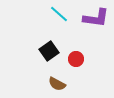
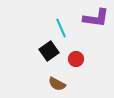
cyan line: moved 2 px right, 14 px down; rotated 24 degrees clockwise
